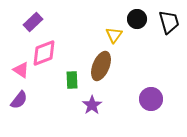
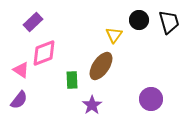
black circle: moved 2 px right, 1 px down
brown ellipse: rotated 12 degrees clockwise
